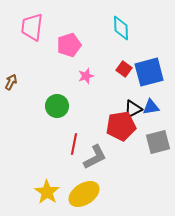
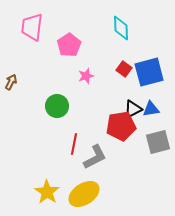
pink pentagon: rotated 15 degrees counterclockwise
blue triangle: moved 2 px down
